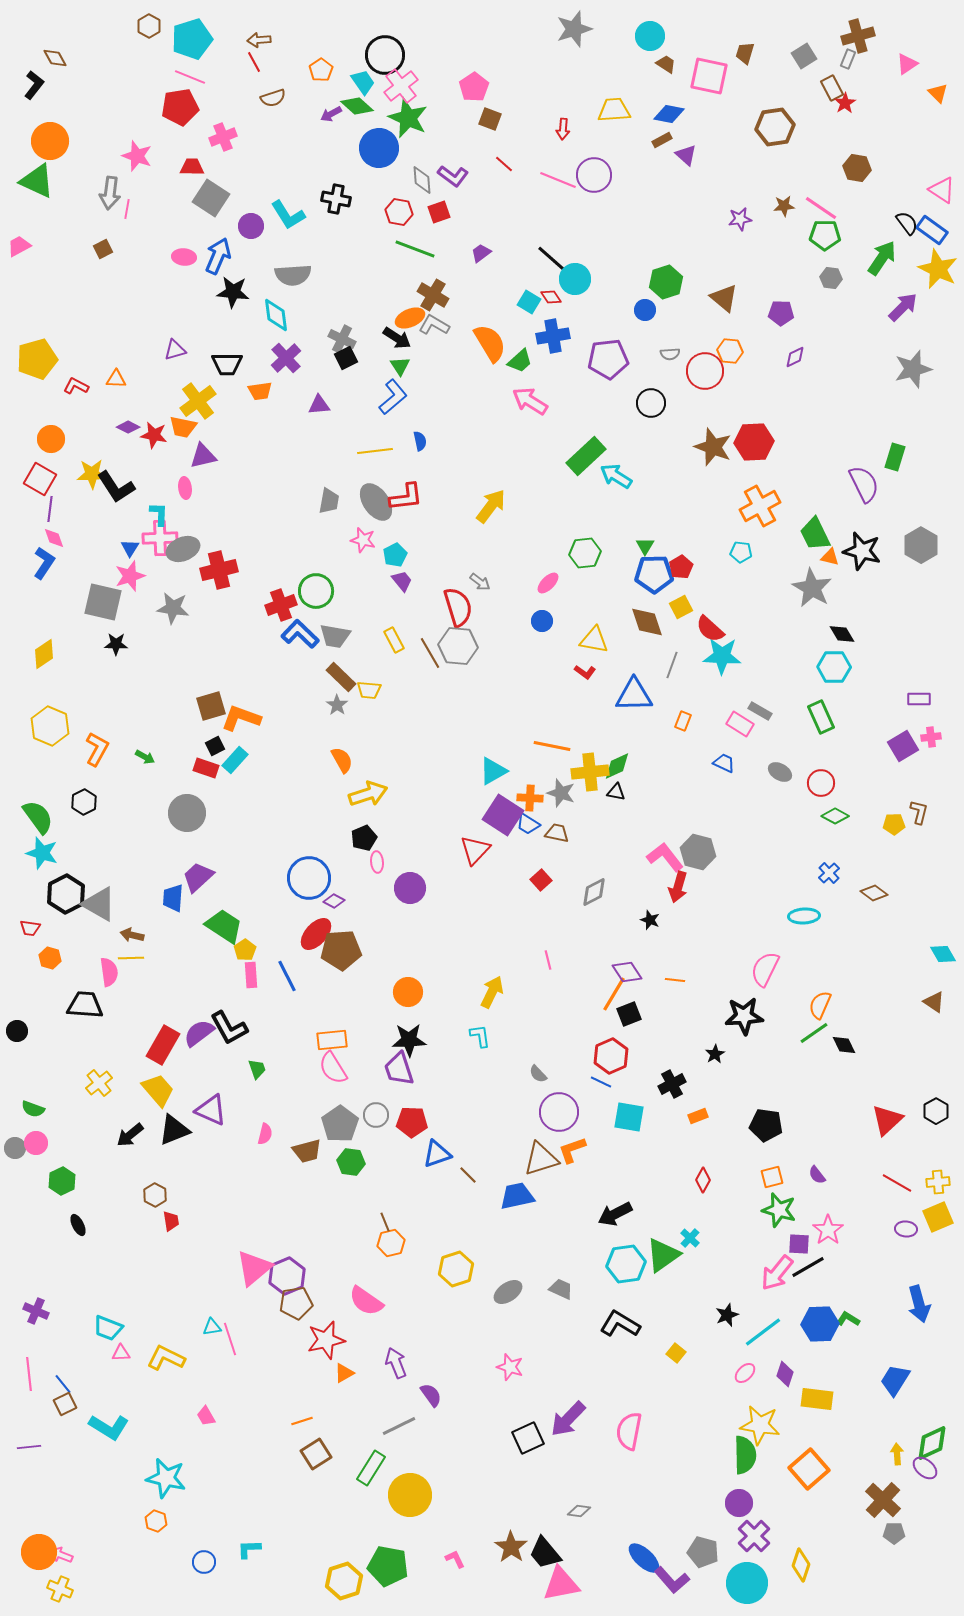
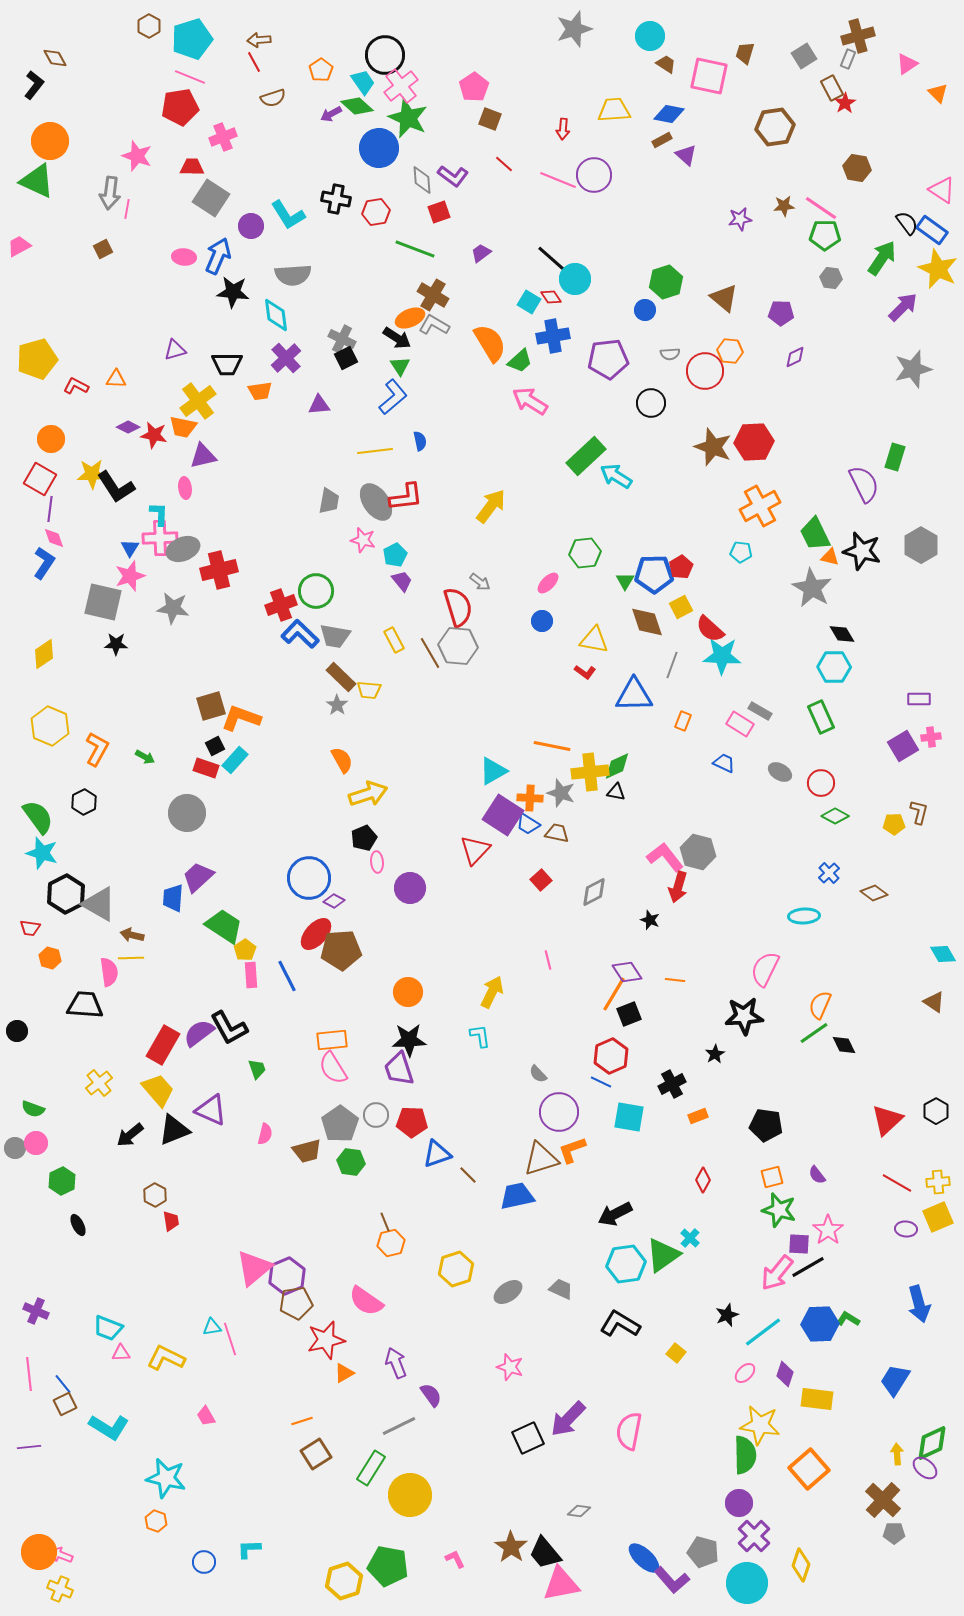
red hexagon at (399, 212): moved 23 px left; rotated 20 degrees counterclockwise
green triangle at (645, 546): moved 20 px left, 35 px down
